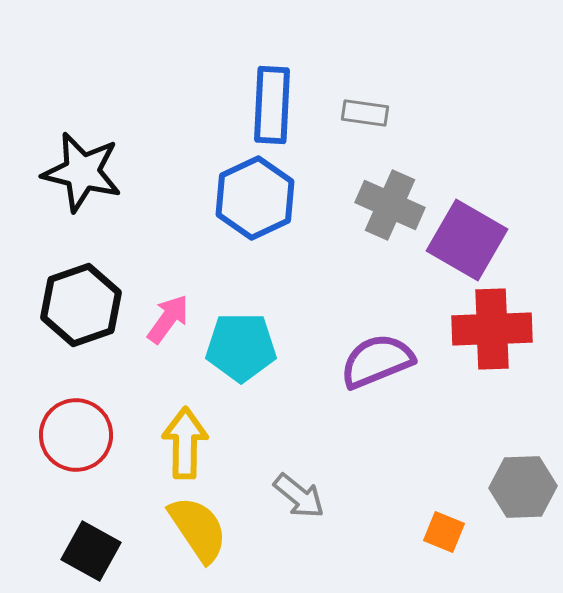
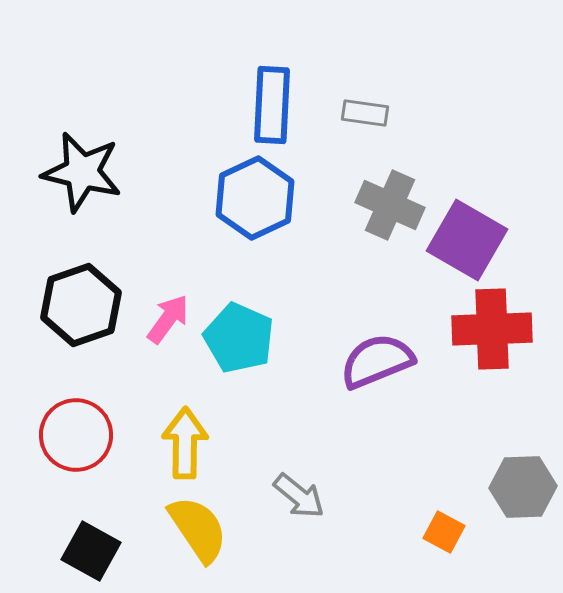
cyan pentagon: moved 2 px left, 9 px up; rotated 24 degrees clockwise
orange square: rotated 6 degrees clockwise
